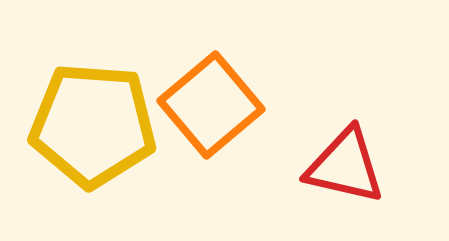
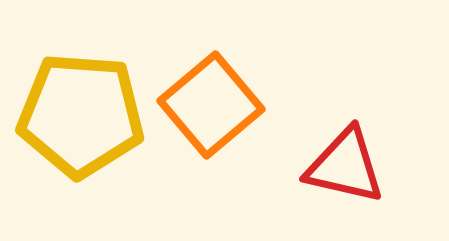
yellow pentagon: moved 12 px left, 10 px up
